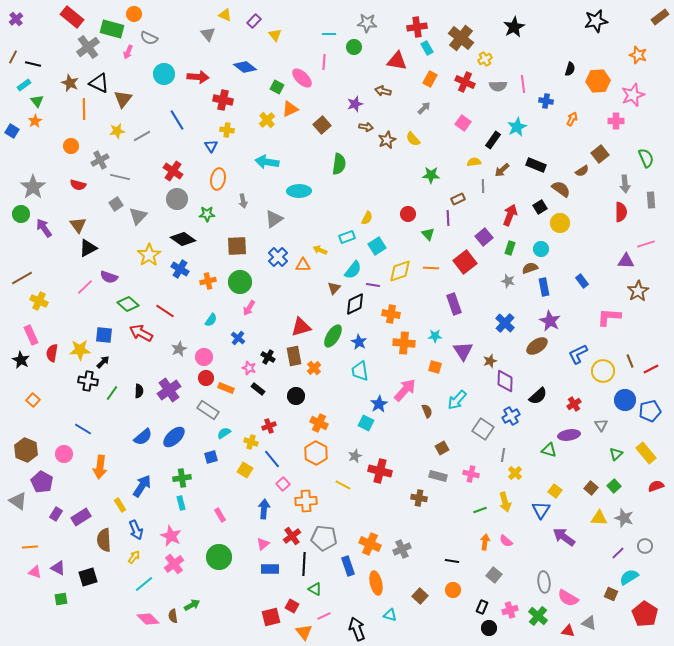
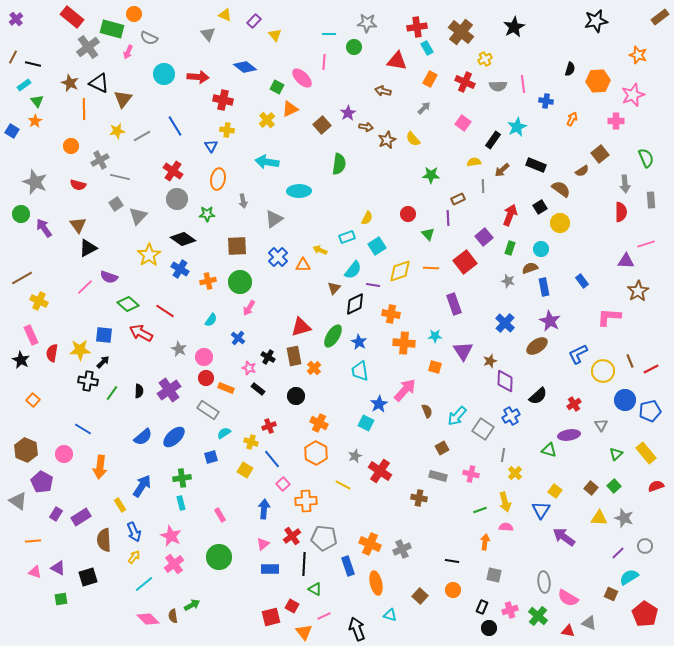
brown cross at (461, 38): moved 6 px up
purple star at (355, 104): moved 7 px left, 9 px down; rotated 14 degrees counterclockwise
blue line at (177, 120): moved 2 px left, 6 px down
gray star at (33, 187): moved 2 px right, 5 px up; rotated 15 degrees counterclockwise
gray star at (179, 349): rotated 21 degrees counterclockwise
cyan arrow at (457, 400): moved 16 px down
red cross at (380, 471): rotated 20 degrees clockwise
blue arrow at (136, 530): moved 2 px left, 2 px down
pink semicircle at (506, 541): moved 14 px up; rotated 144 degrees clockwise
orange line at (30, 547): moved 3 px right, 6 px up
gray square at (494, 575): rotated 28 degrees counterclockwise
